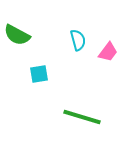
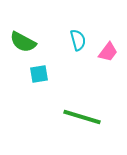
green semicircle: moved 6 px right, 7 px down
